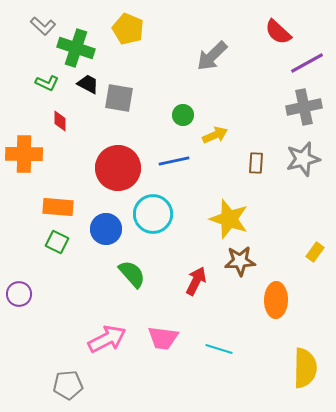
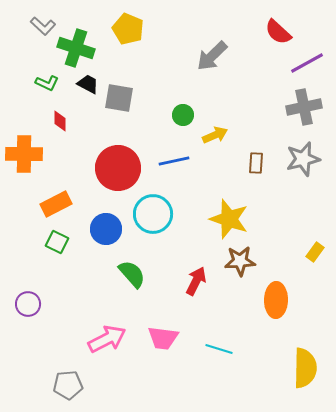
orange rectangle: moved 2 px left, 3 px up; rotated 32 degrees counterclockwise
purple circle: moved 9 px right, 10 px down
